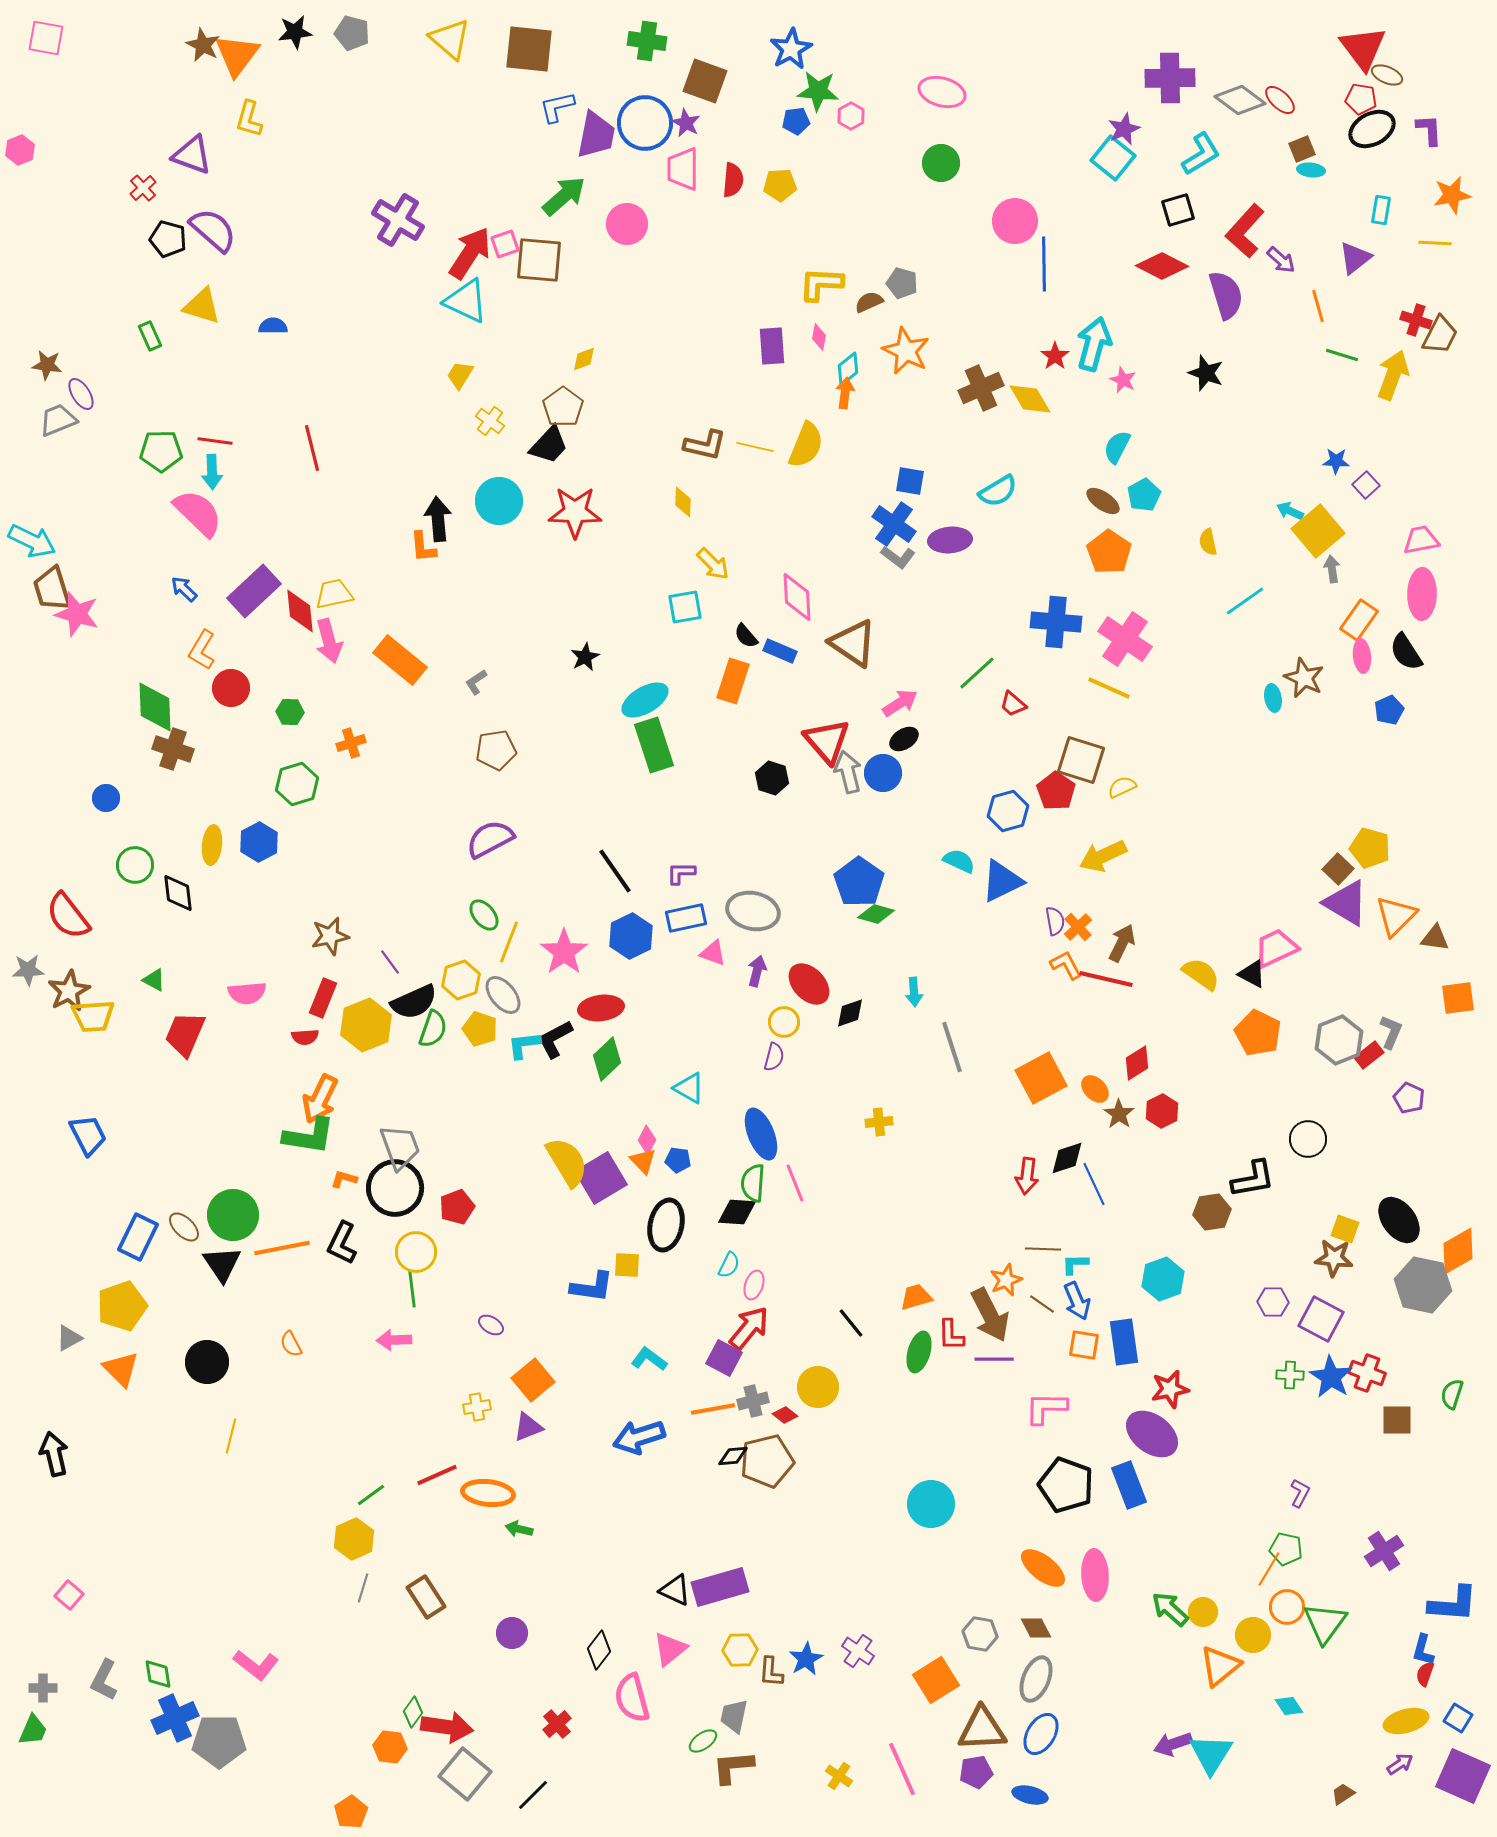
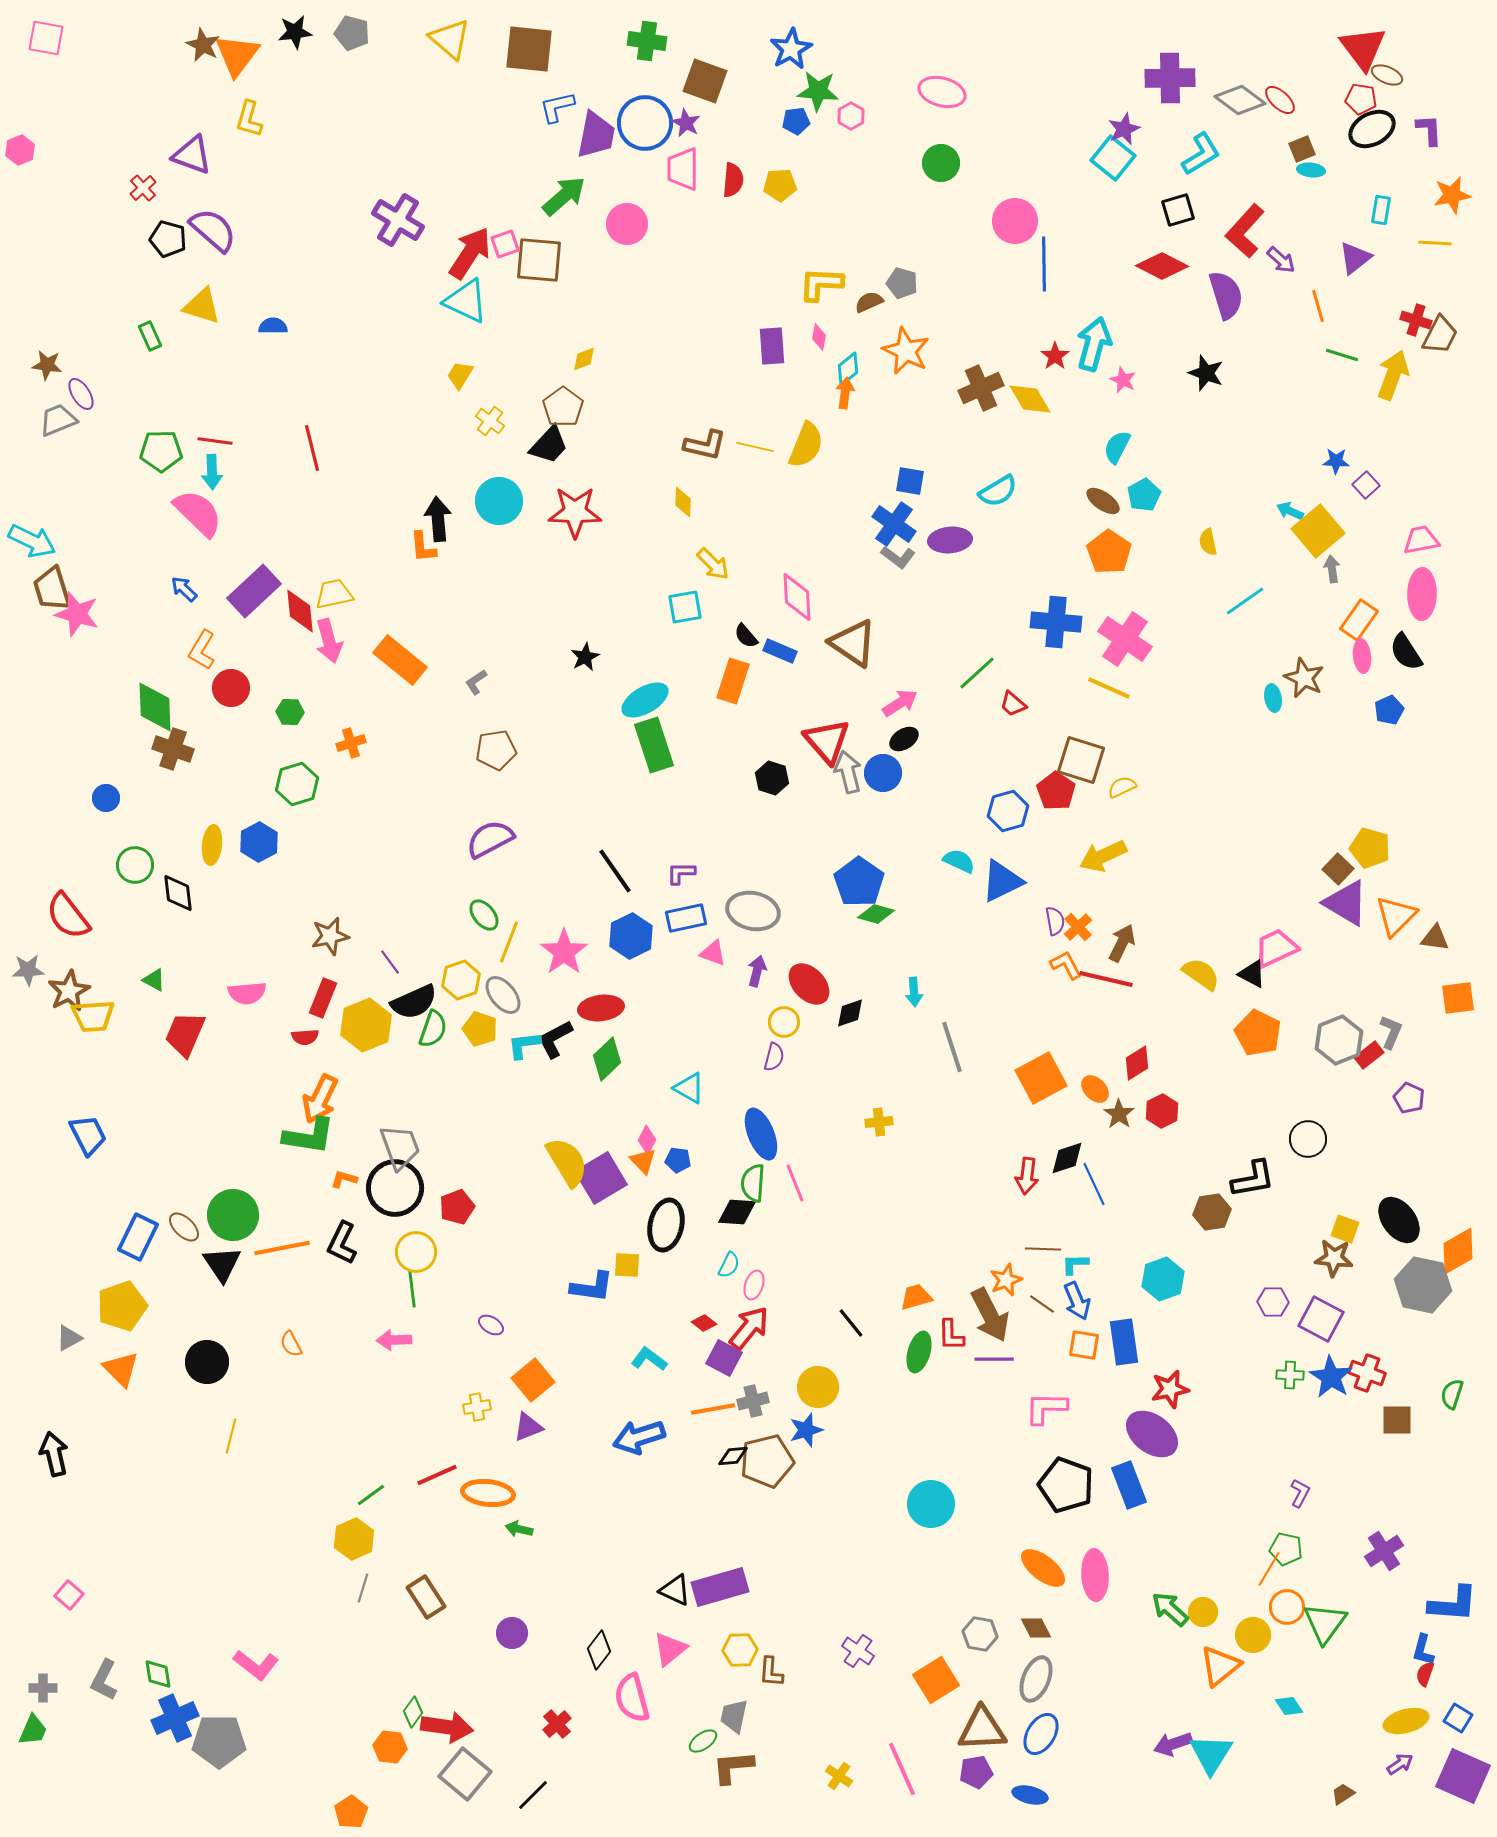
red diamond at (785, 1415): moved 81 px left, 92 px up
blue star at (806, 1659): moved 229 px up; rotated 12 degrees clockwise
